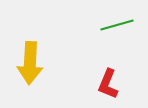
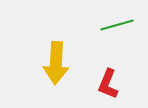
yellow arrow: moved 26 px right
